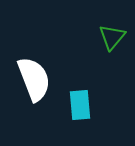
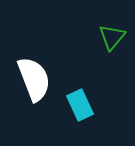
cyan rectangle: rotated 20 degrees counterclockwise
